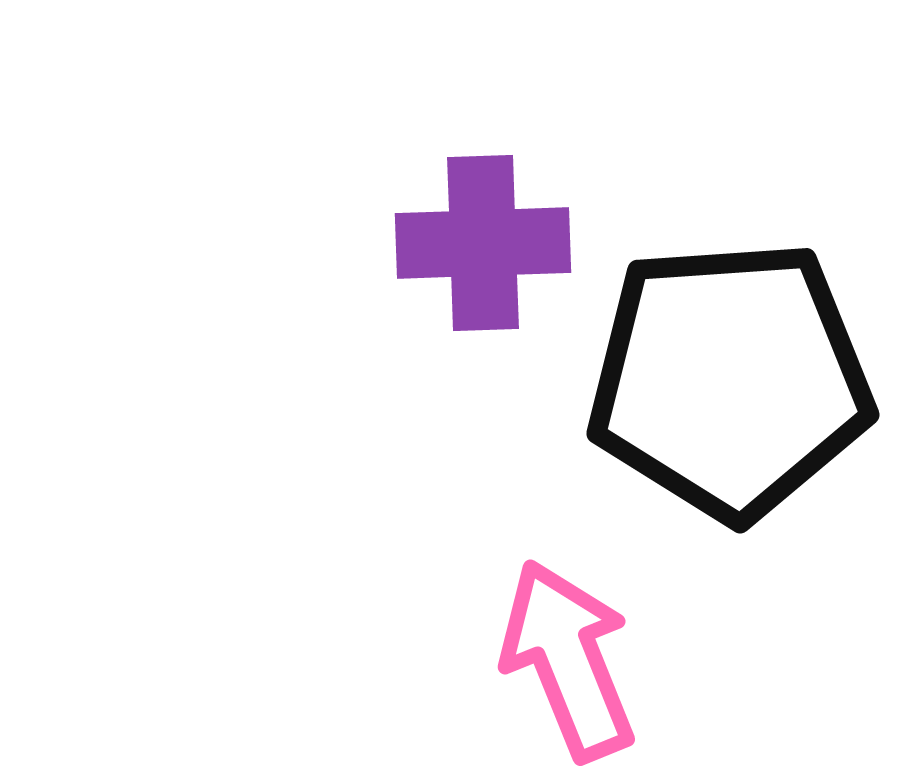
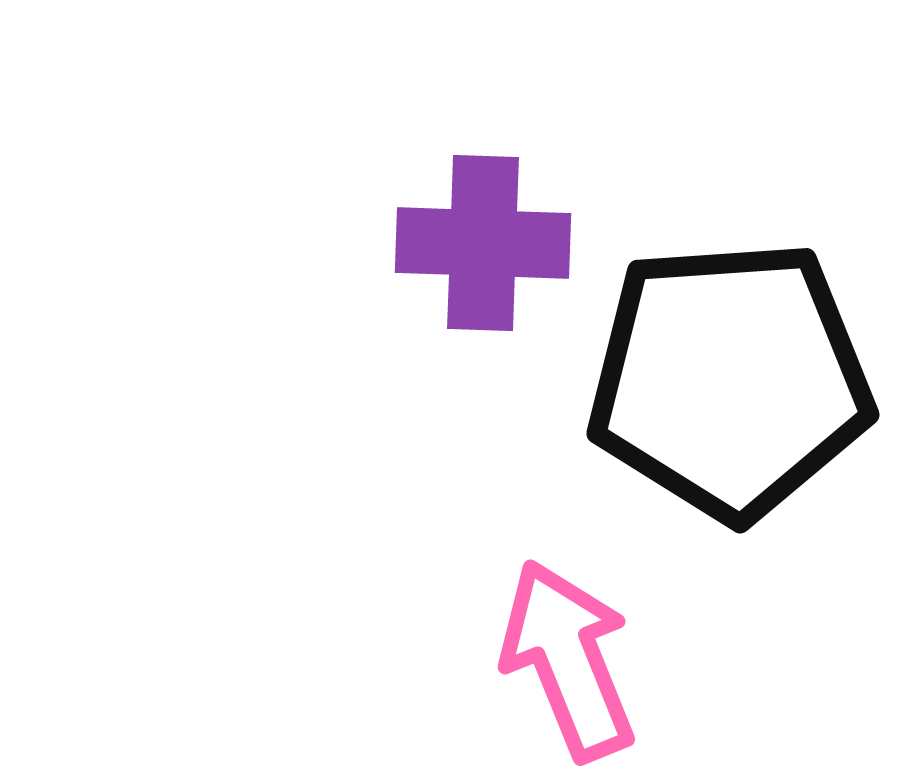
purple cross: rotated 4 degrees clockwise
